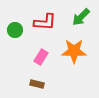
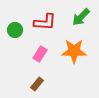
pink rectangle: moved 1 px left, 3 px up
brown rectangle: rotated 64 degrees counterclockwise
